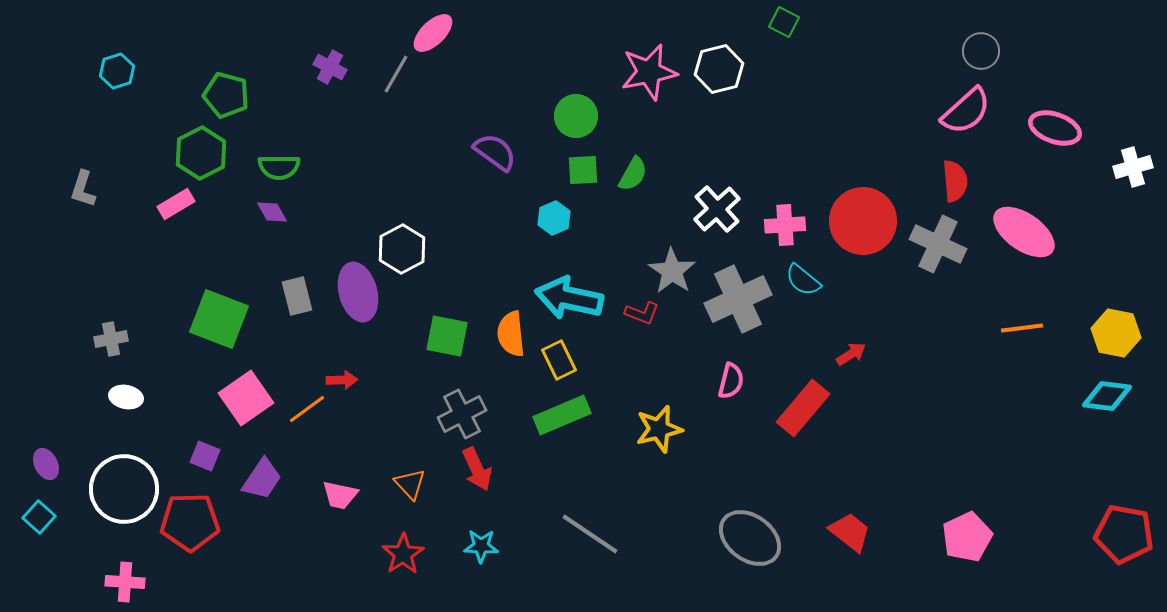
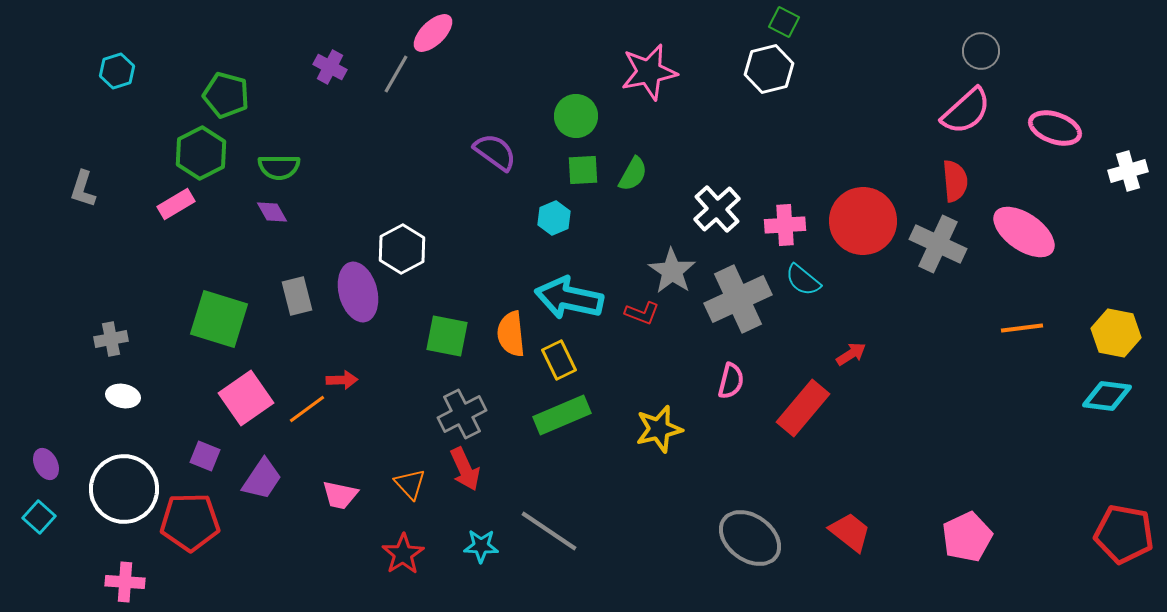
white hexagon at (719, 69): moved 50 px right
white cross at (1133, 167): moved 5 px left, 4 px down
green square at (219, 319): rotated 4 degrees counterclockwise
white ellipse at (126, 397): moved 3 px left, 1 px up
red arrow at (477, 469): moved 12 px left
gray line at (590, 534): moved 41 px left, 3 px up
